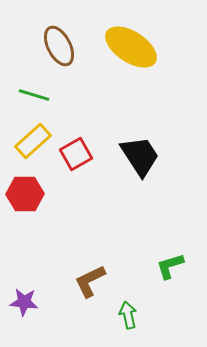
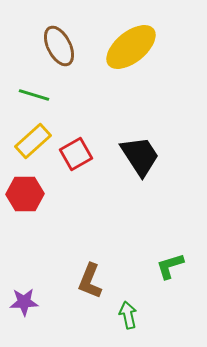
yellow ellipse: rotated 72 degrees counterclockwise
brown L-shape: rotated 42 degrees counterclockwise
purple star: rotated 8 degrees counterclockwise
